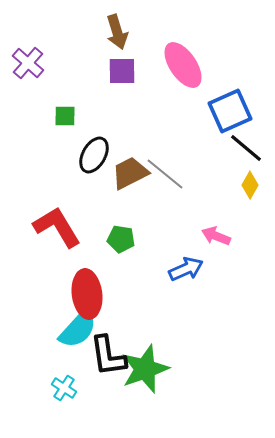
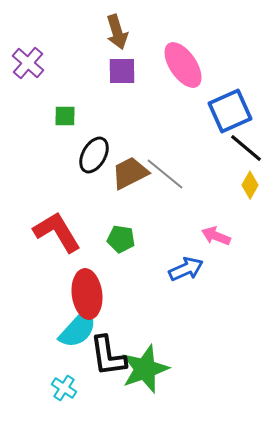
red L-shape: moved 5 px down
